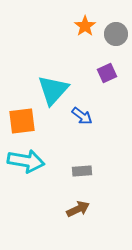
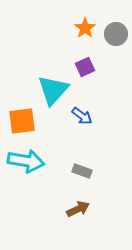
orange star: moved 2 px down
purple square: moved 22 px left, 6 px up
gray rectangle: rotated 24 degrees clockwise
